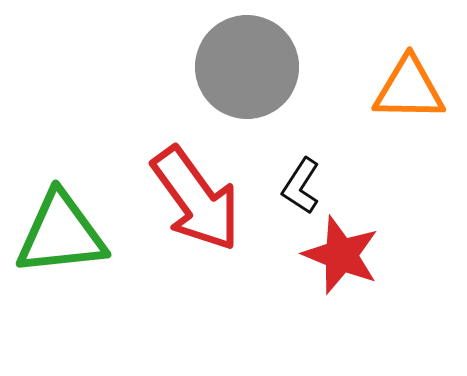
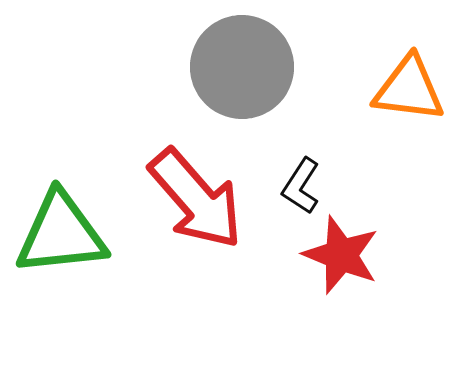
gray circle: moved 5 px left
orange triangle: rotated 6 degrees clockwise
red arrow: rotated 5 degrees counterclockwise
